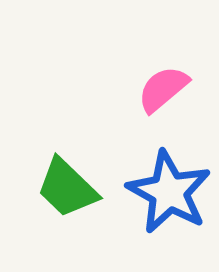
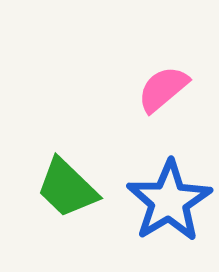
blue star: moved 9 px down; rotated 12 degrees clockwise
